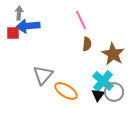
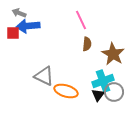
gray arrow: rotated 72 degrees counterclockwise
gray triangle: moved 1 px right, 1 px down; rotated 45 degrees counterclockwise
cyan cross: rotated 30 degrees clockwise
orange ellipse: rotated 15 degrees counterclockwise
